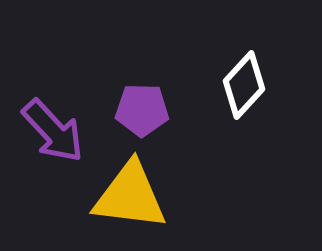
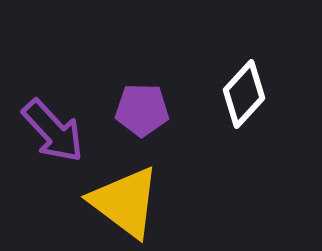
white diamond: moved 9 px down
yellow triangle: moved 5 px left, 6 px down; rotated 30 degrees clockwise
